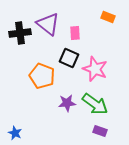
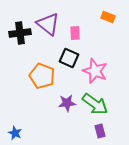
pink star: moved 2 px down
purple rectangle: rotated 56 degrees clockwise
